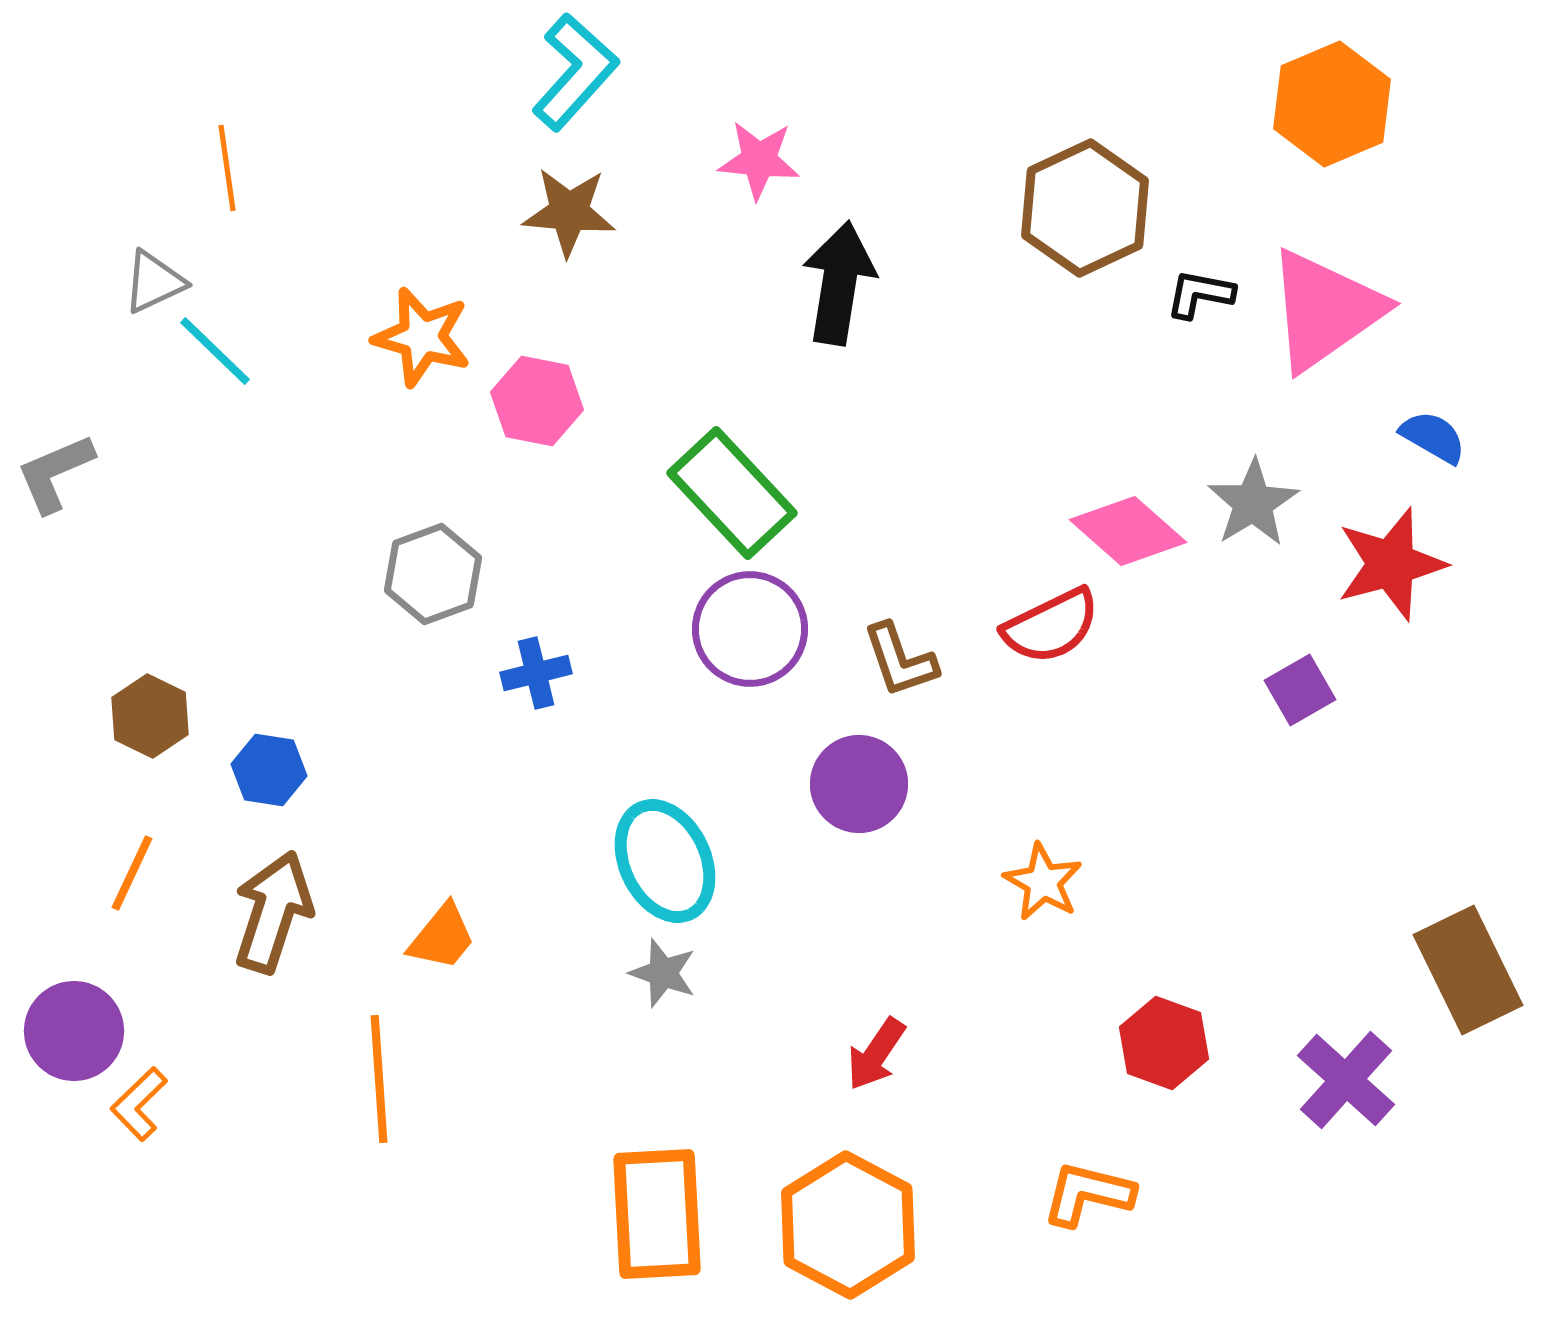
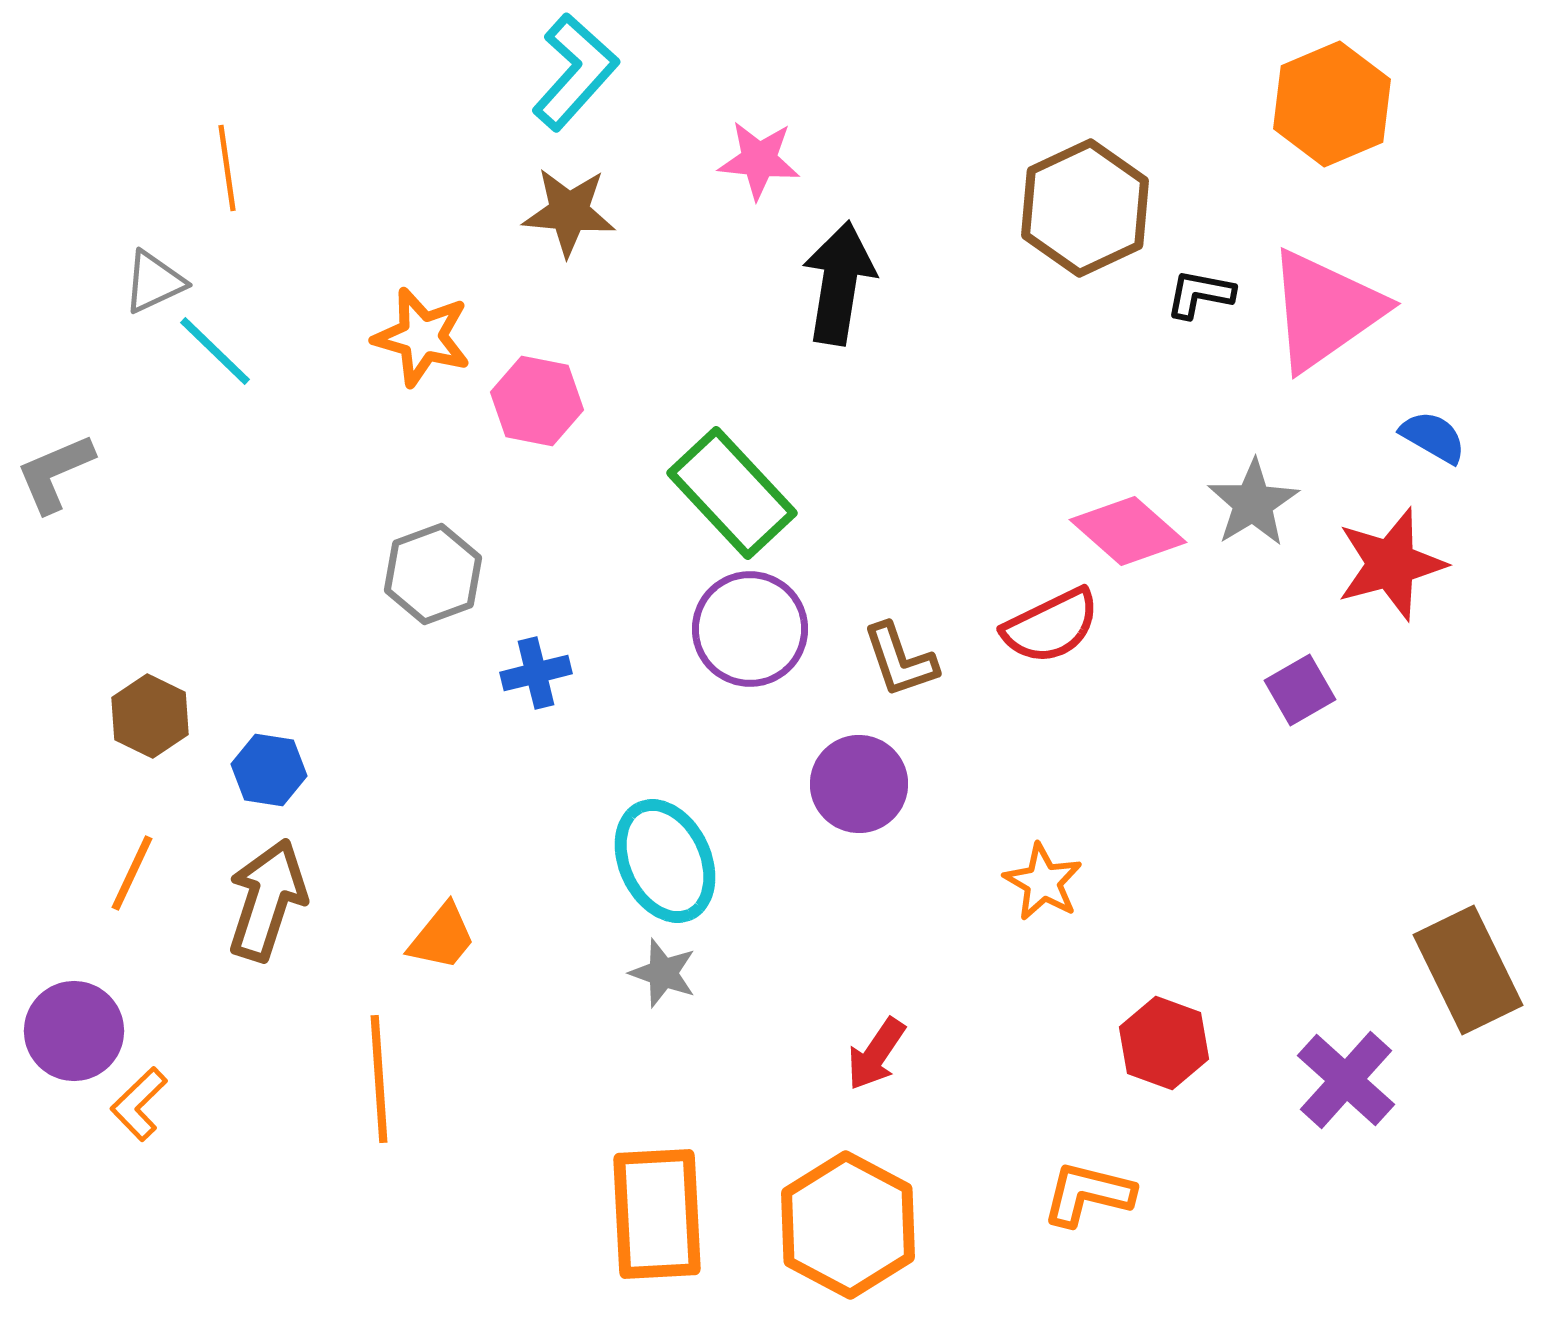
brown arrow at (273, 912): moved 6 px left, 12 px up
